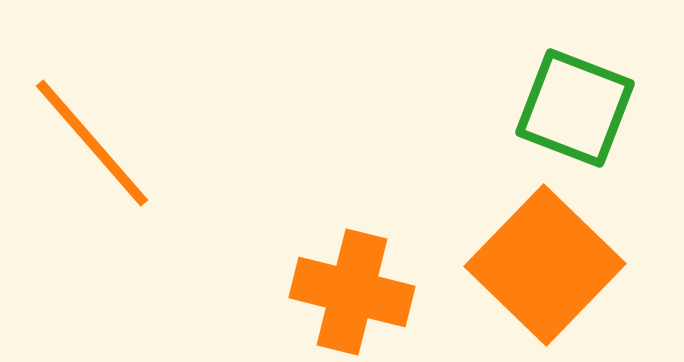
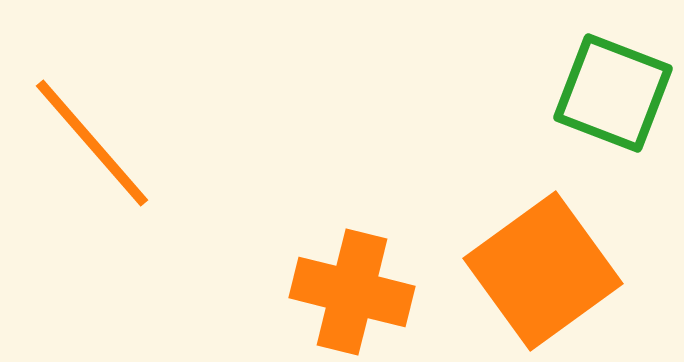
green square: moved 38 px right, 15 px up
orange square: moved 2 px left, 6 px down; rotated 10 degrees clockwise
